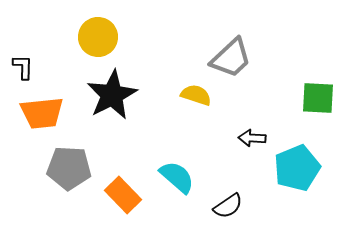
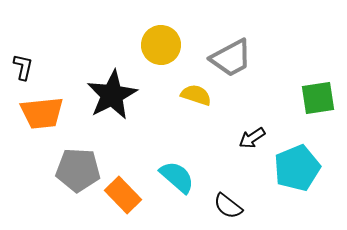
yellow circle: moved 63 px right, 8 px down
gray trapezoid: rotated 15 degrees clockwise
black L-shape: rotated 12 degrees clockwise
green square: rotated 12 degrees counterclockwise
black arrow: rotated 36 degrees counterclockwise
gray pentagon: moved 9 px right, 2 px down
black semicircle: rotated 72 degrees clockwise
